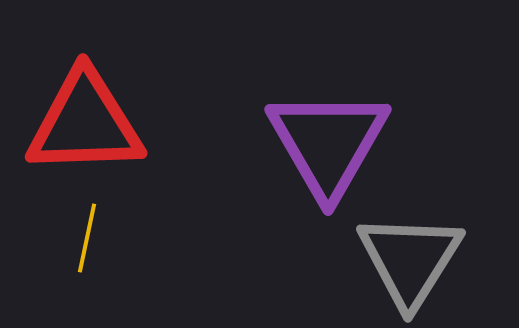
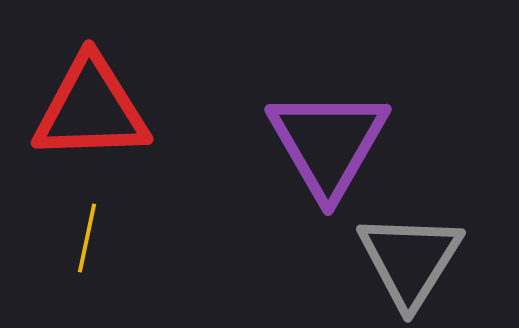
red triangle: moved 6 px right, 14 px up
